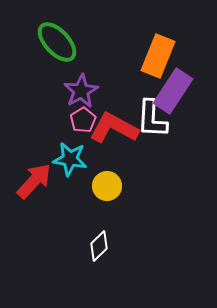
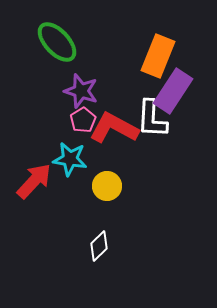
purple star: rotated 24 degrees counterclockwise
